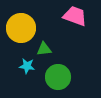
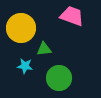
pink trapezoid: moved 3 px left
cyan star: moved 2 px left
green circle: moved 1 px right, 1 px down
